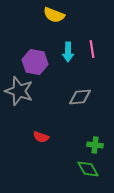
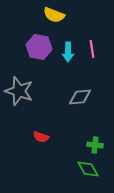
purple hexagon: moved 4 px right, 15 px up
